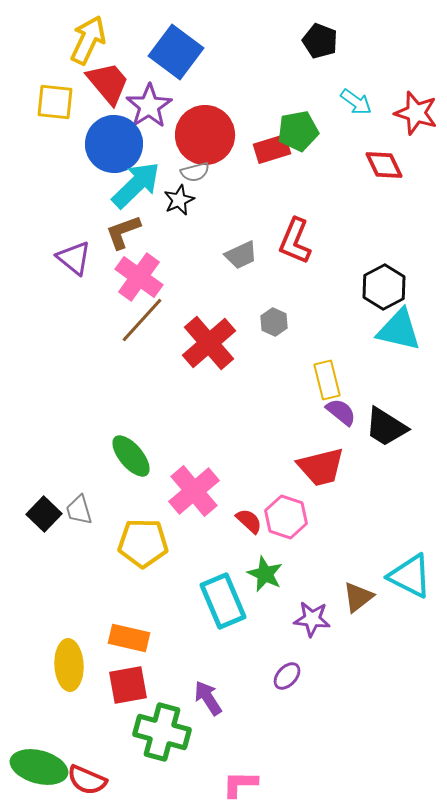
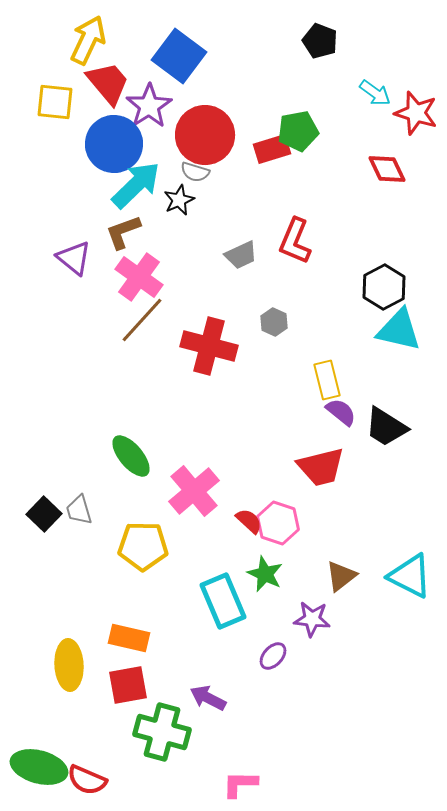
blue square at (176, 52): moved 3 px right, 4 px down
cyan arrow at (356, 102): moved 19 px right, 9 px up
red diamond at (384, 165): moved 3 px right, 4 px down
gray semicircle at (195, 172): rotated 32 degrees clockwise
red cross at (209, 343): moved 3 px down; rotated 34 degrees counterclockwise
pink hexagon at (286, 517): moved 8 px left, 6 px down
yellow pentagon at (143, 543): moved 3 px down
brown triangle at (358, 597): moved 17 px left, 21 px up
purple ellipse at (287, 676): moved 14 px left, 20 px up
purple arrow at (208, 698): rotated 30 degrees counterclockwise
